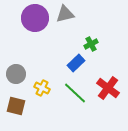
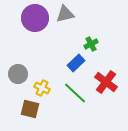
gray circle: moved 2 px right
red cross: moved 2 px left, 6 px up
brown square: moved 14 px right, 3 px down
